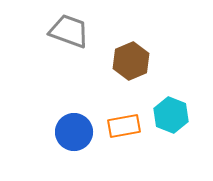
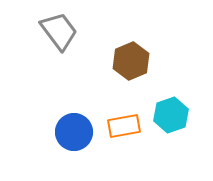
gray trapezoid: moved 10 px left; rotated 33 degrees clockwise
cyan hexagon: rotated 20 degrees clockwise
